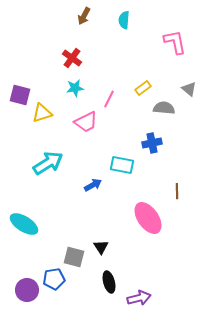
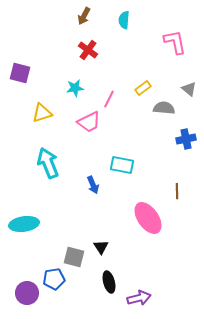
red cross: moved 16 px right, 8 px up
purple square: moved 22 px up
pink trapezoid: moved 3 px right
blue cross: moved 34 px right, 4 px up
cyan arrow: rotated 80 degrees counterclockwise
blue arrow: rotated 96 degrees clockwise
cyan ellipse: rotated 40 degrees counterclockwise
purple circle: moved 3 px down
